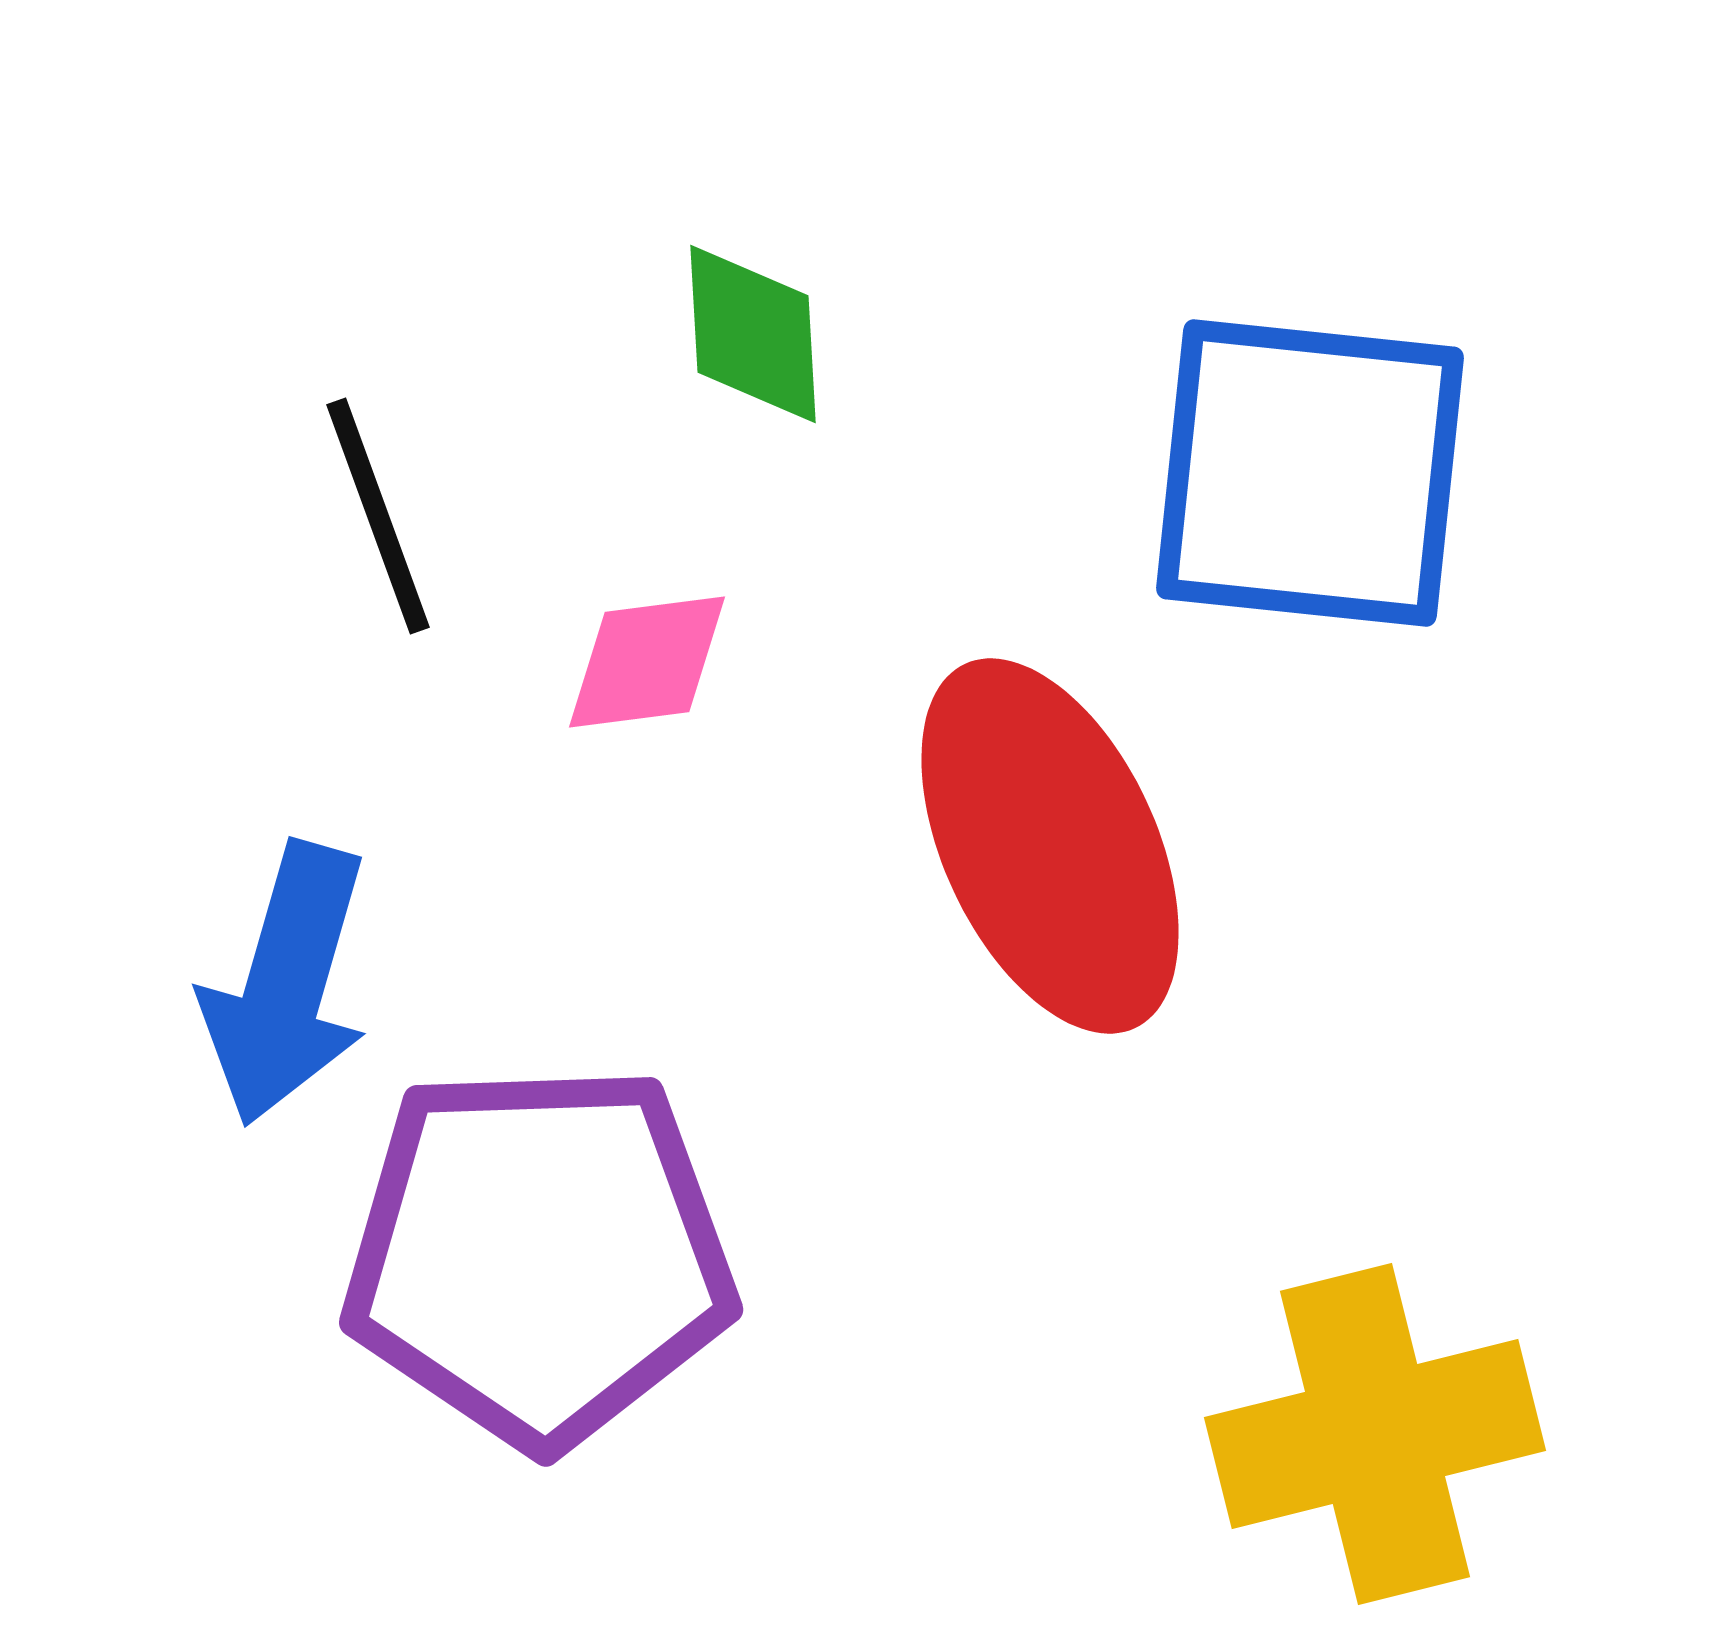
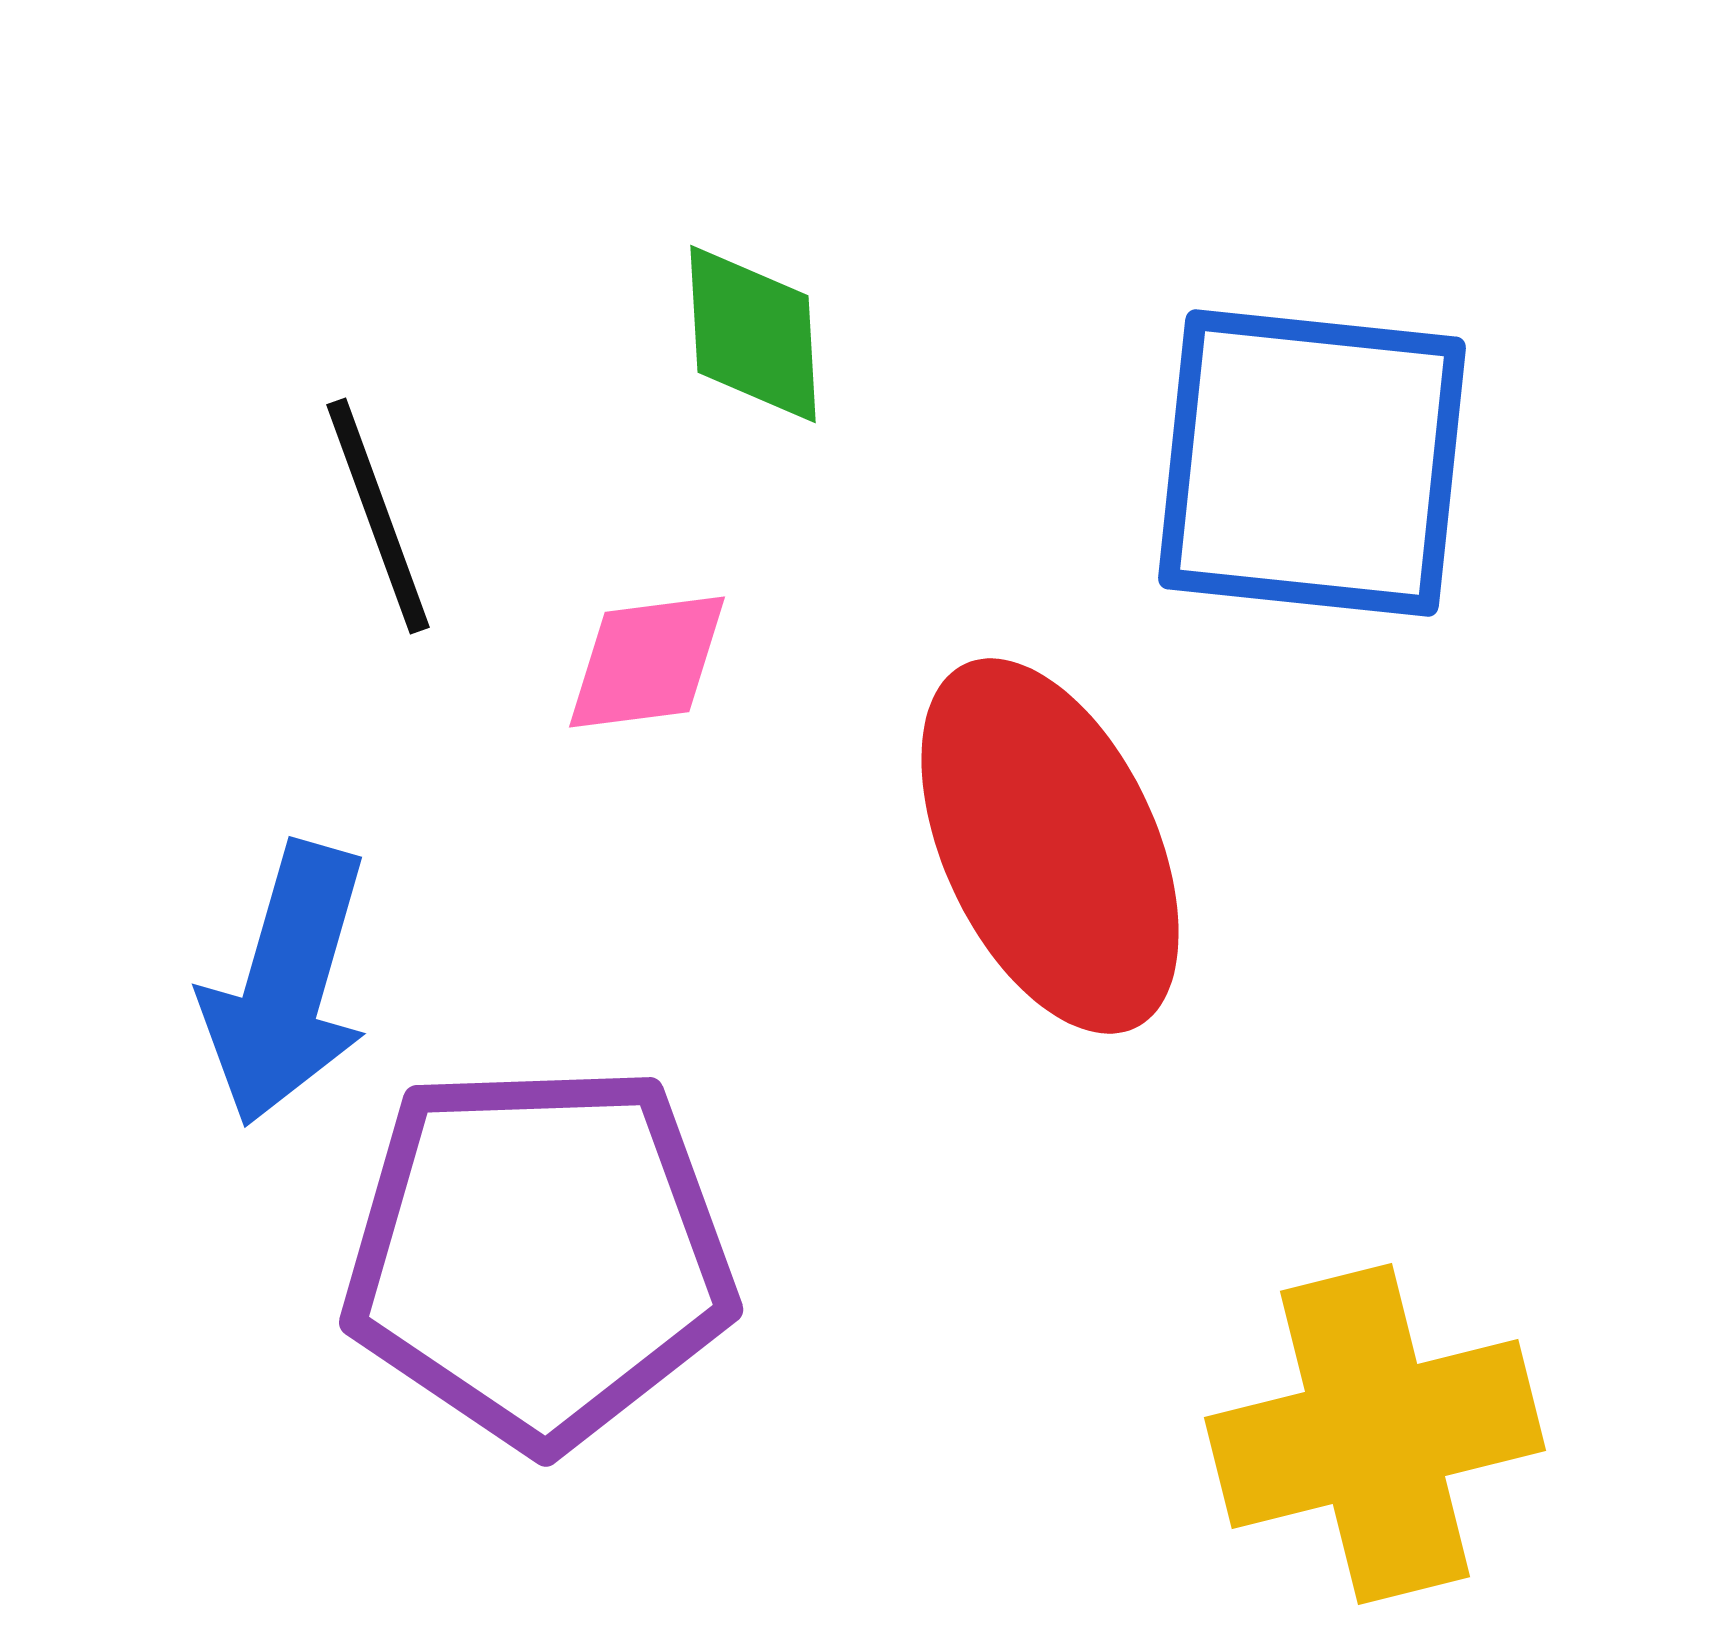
blue square: moved 2 px right, 10 px up
